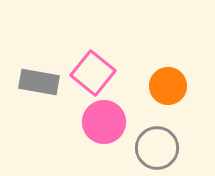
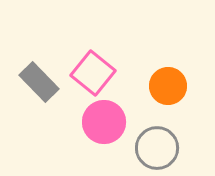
gray rectangle: rotated 36 degrees clockwise
